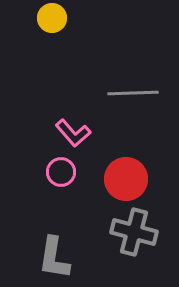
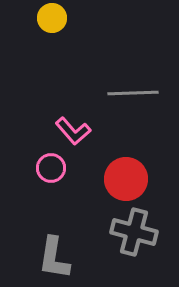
pink L-shape: moved 2 px up
pink circle: moved 10 px left, 4 px up
